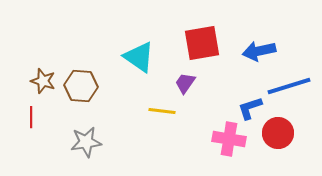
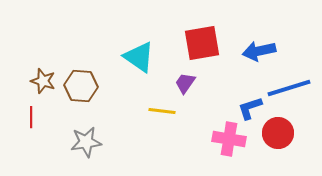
blue line: moved 2 px down
